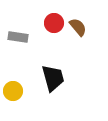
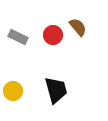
red circle: moved 1 px left, 12 px down
gray rectangle: rotated 18 degrees clockwise
black trapezoid: moved 3 px right, 12 px down
